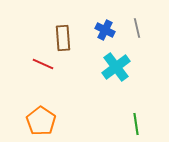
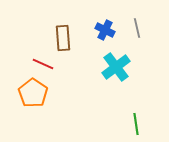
orange pentagon: moved 8 px left, 28 px up
